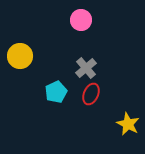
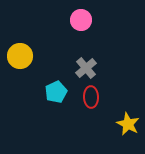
red ellipse: moved 3 px down; rotated 25 degrees counterclockwise
